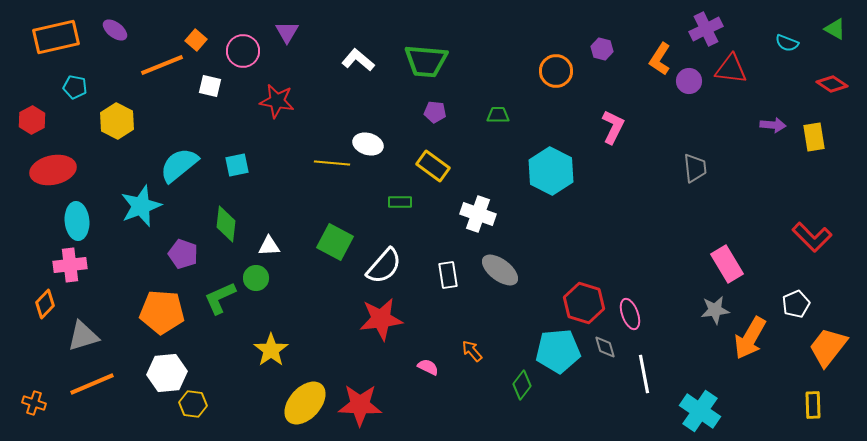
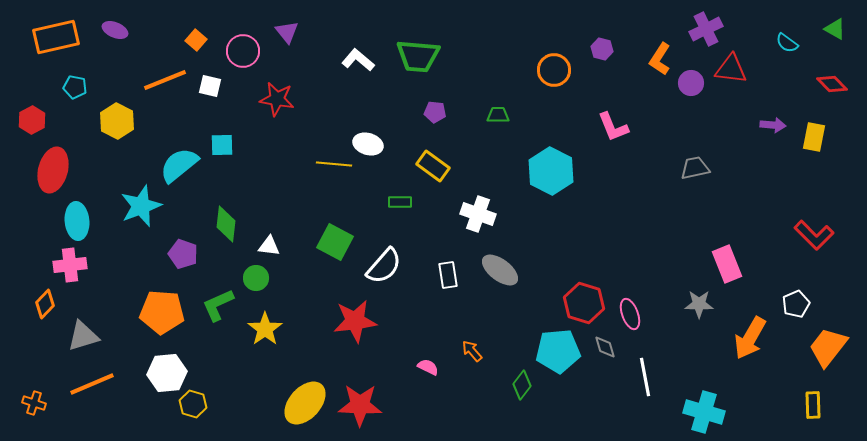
purple ellipse at (115, 30): rotated 15 degrees counterclockwise
purple triangle at (287, 32): rotated 10 degrees counterclockwise
cyan semicircle at (787, 43): rotated 15 degrees clockwise
green trapezoid at (426, 61): moved 8 px left, 5 px up
orange line at (162, 65): moved 3 px right, 15 px down
orange circle at (556, 71): moved 2 px left, 1 px up
purple circle at (689, 81): moved 2 px right, 2 px down
red diamond at (832, 84): rotated 12 degrees clockwise
red star at (277, 101): moved 2 px up
pink L-shape at (613, 127): rotated 132 degrees clockwise
yellow rectangle at (814, 137): rotated 20 degrees clockwise
yellow line at (332, 163): moved 2 px right, 1 px down
cyan square at (237, 165): moved 15 px left, 20 px up; rotated 10 degrees clockwise
gray trapezoid at (695, 168): rotated 96 degrees counterclockwise
red ellipse at (53, 170): rotated 63 degrees counterclockwise
red L-shape at (812, 237): moved 2 px right, 2 px up
white triangle at (269, 246): rotated 10 degrees clockwise
pink rectangle at (727, 264): rotated 9 degrees clockwise
green L-shape at (220, 298): moved 2 px left, 7 px down
gray star at (715, 310): moved 16 px left, 6 px up; rotated 8 degrees clockwise
red star at (381, 319): moved 26 px left, 2 px down
yellow star at (271, 350): moved 6 px left, 21 px up
white line at (644, 374): moved 1 px right, 3 px down
yellow hexagon at (193, 404): rotated 8 degrees clockwise
cyan cross at (700, 411): moved 4 px right, 1 px down; rotated 18 degrees counterclockwise
